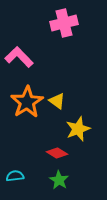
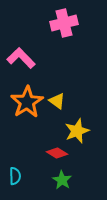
pink L-shape: moved 2 px right, 1 px down
yellow star: moved 1 px left, 2 px down
cyan semicircle: rotated 96 degrees clockwise
green star: moved 3 px right
